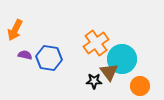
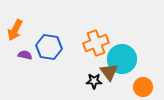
orange cross: rotated 15 degrees clockwise
blue hexagon: moved 11 px up
orange circle: moved 3 px right, 1 px down
